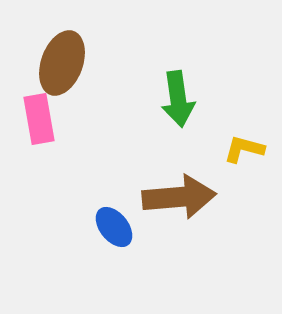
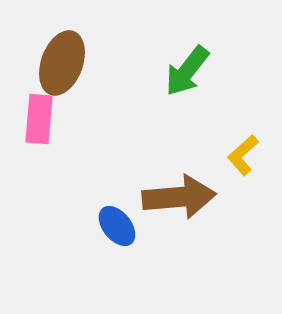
green arrow: moved 9 px right, 28 px up; rotated 46 degrees clockwise
pink rectangle: rotated 15 degrees clockwise
yellow L-shape: moved 1 px left, 6 px down; rotated 57 degrees counterclockwise
blue ellipse: moved 3 px right, 1 px up
